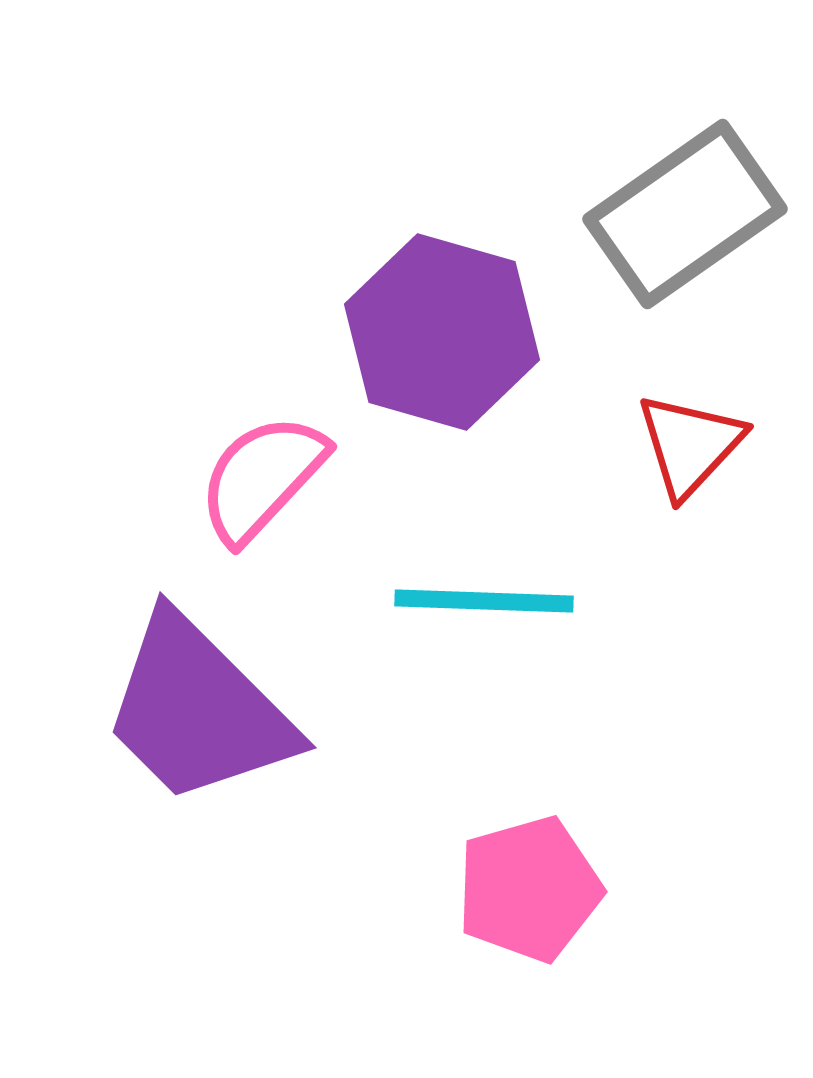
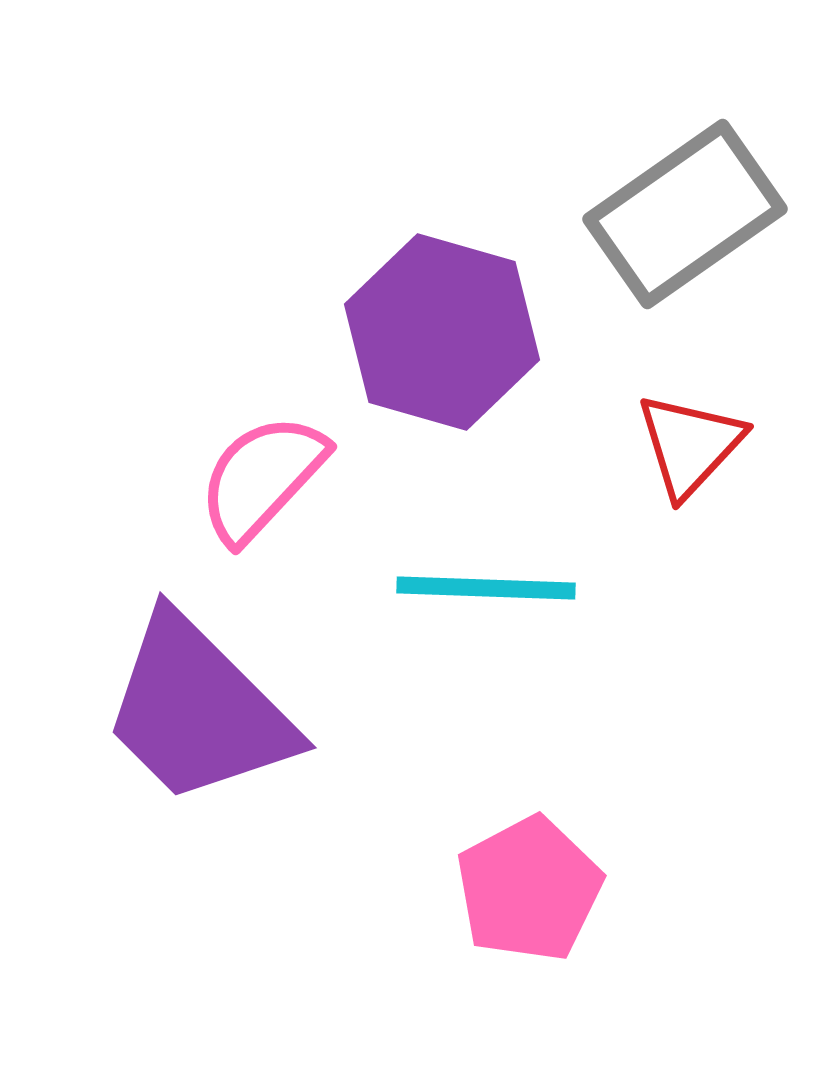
cyan line: moved 2 px right, 13 px up
pink pentagon: rotated 12 degrees counterclockwise
